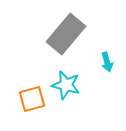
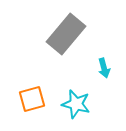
cyan arrow: moved 3 px left, 6 px down
cyan star: moved 10 px right, 19 px down
